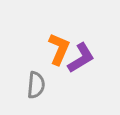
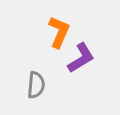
orange L-shape: moved 17 px up
